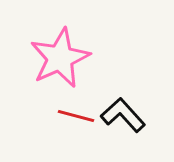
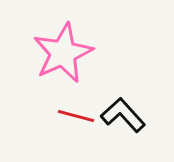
pink star: moved 3 px right, 5 px up
